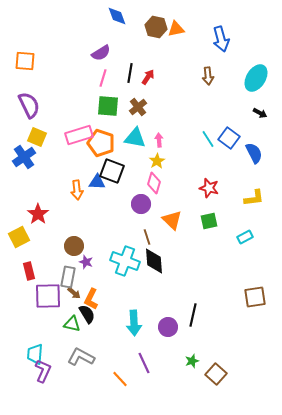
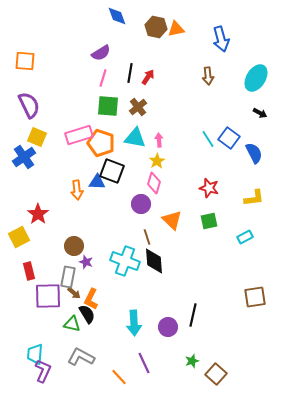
orange line at (120, 379): moved 1 px left, 2 px up
